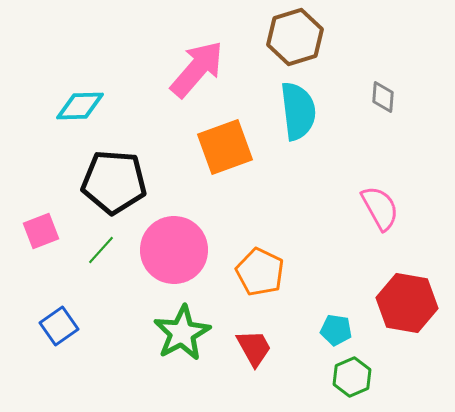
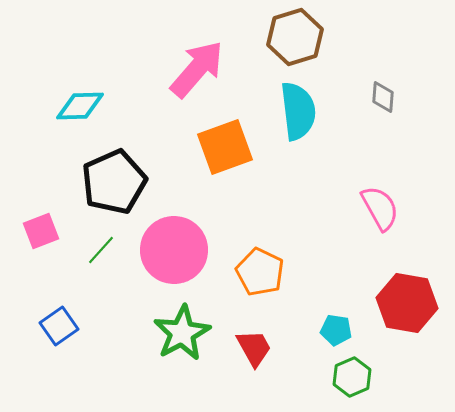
black pentagon: rotated 28 degrees counterclockwise
